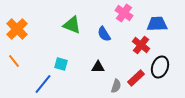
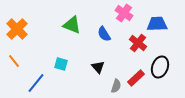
red cross: moved 3 px left, 2 px up
black triangle: rotated 48 degrees clockwise
blue line: moved 7 px left, 1 px up
